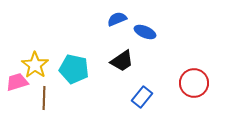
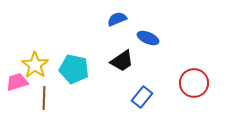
blue ellipse: moved 3 px right, 6 px down
